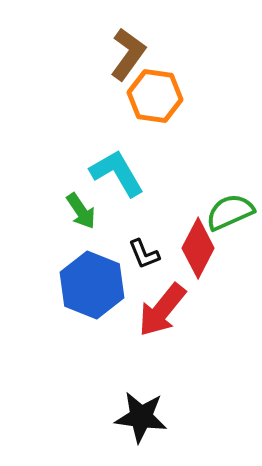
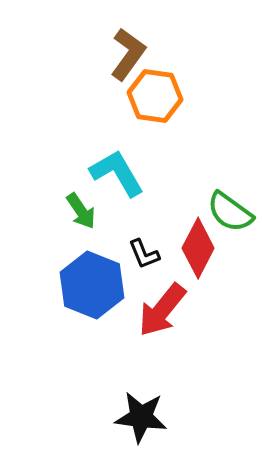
green semicircle: rotated 120 degrees counterclockwise
